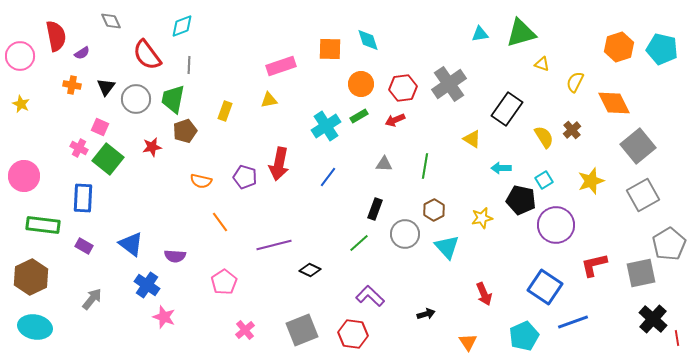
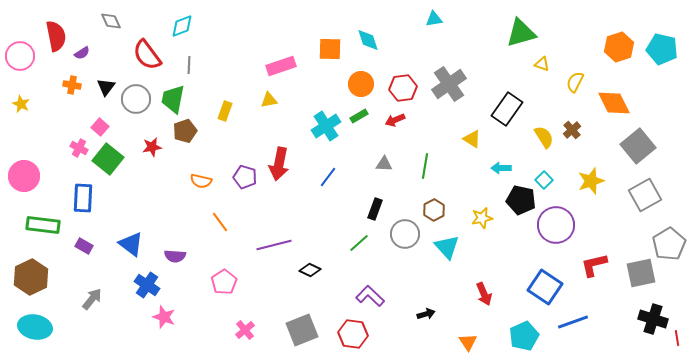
cyan triangle at (480, 34): moved 46 px left, 15 px up
pink square at (100, 127): rotated 18 degrees clockwise
cyan square at (544, 180): rotated 12 degrees counterclockwise
gray square at (643, 195): moved 2 px right
black cross at (653, 319): rotated 24 degrees counterclockwise
